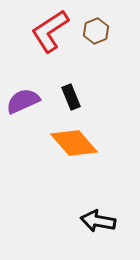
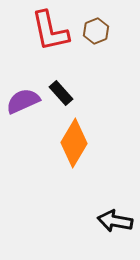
red L-shape: rotated 69 degrees counterclockwise
black rectangle: moved 10 px left, 4 px up; rotated 20 degrees counterclockwise
orange diamond: rotated 72 degrees clockwise
black arrow: moved 17 px right
